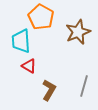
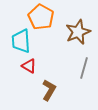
gray line: moved 18 px up
